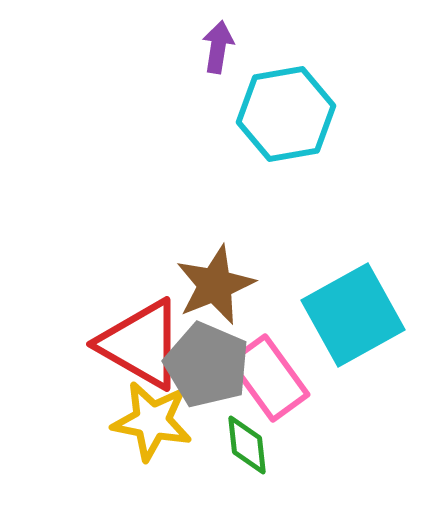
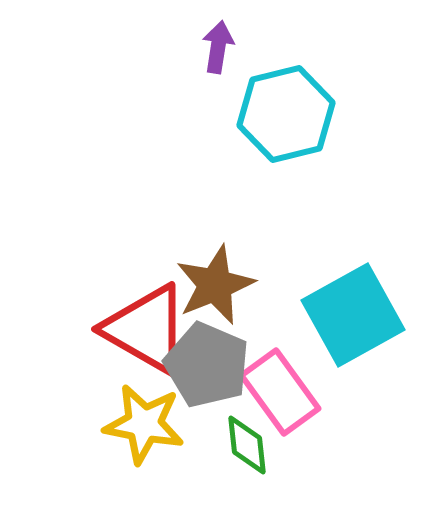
cyan hexagon: rotated 4 degrees counterclockwise
red triangle: moved 5 px right, 15 px up
pink rectangle: moved 11 px right, 14 px down
yellow star: moved 8 px left, 3 px down
